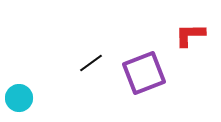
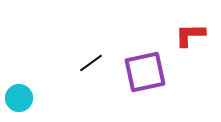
purple square: moved 1 px right, 1 px up; rotated 9 degrees clockwise
